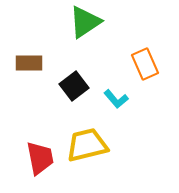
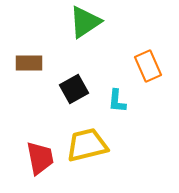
orange rectangle: moved 3 px right, 2 px down
black square: moved 3 px down; rotated 8 degrees clockwise
cyan L-shape: moved 1 px right, 2 px down; rotated 45 degrees clockwise
